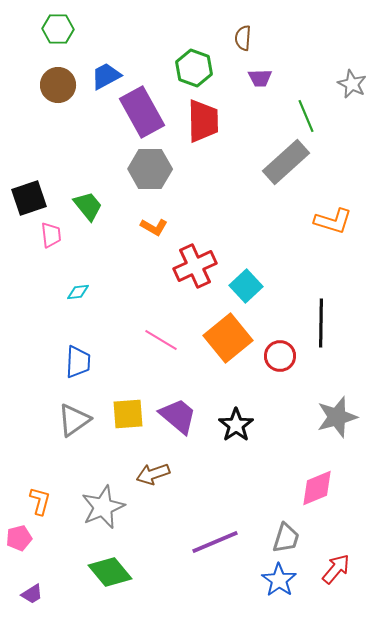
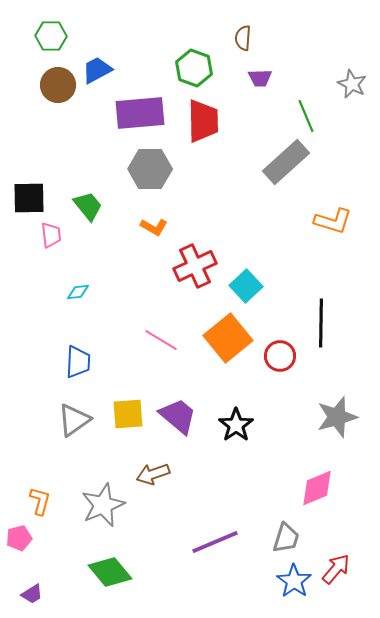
green hexagon at (58, 29): moved 7 px left, 7 px down
blue trapezoid at (106, 76): moved 9 px left, 6 px up
purple rectangle at (142, 112): moved 2 px left, 1 px down; rotated 66 degrees counterclockwise
black square at (29, 198): rotated 18 degrees clockwise
gray star at (103, 507): moved 2 px up
blue star at (279, 580): moved 15 px right, 1 px down
